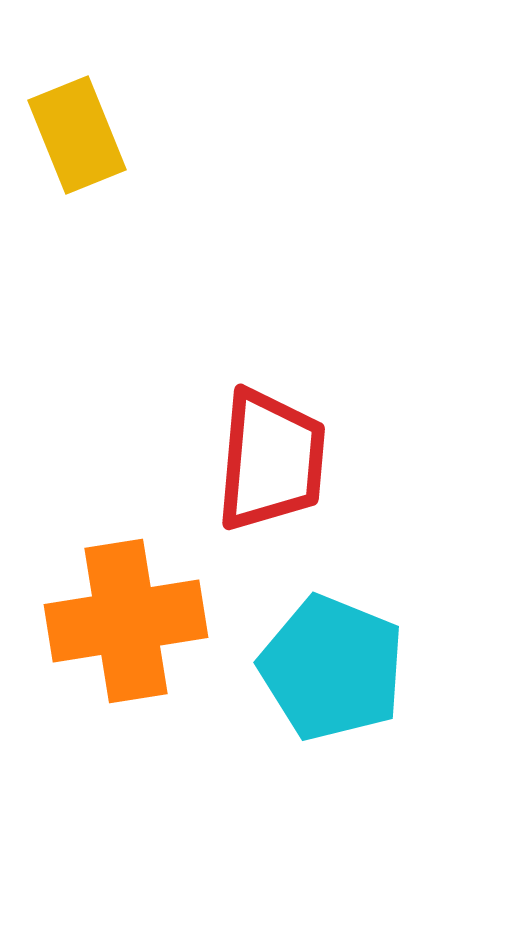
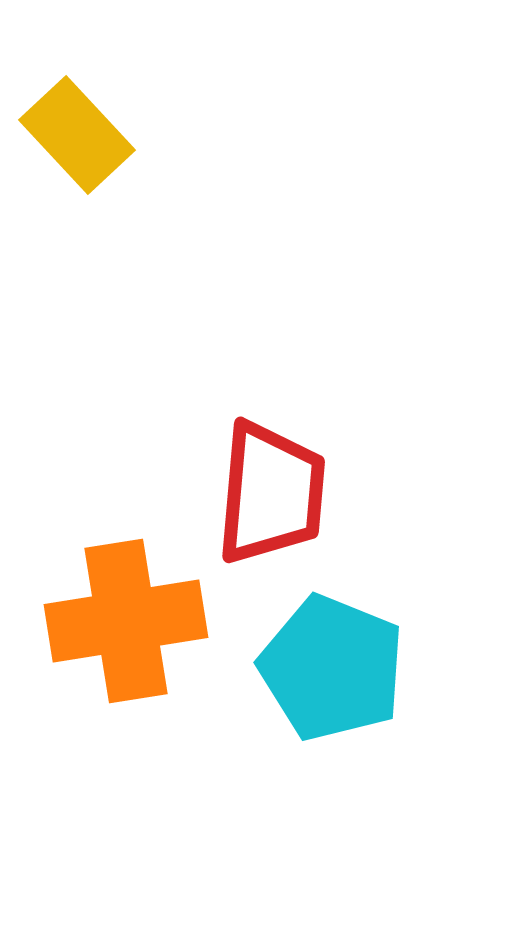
yellow rectangle: rotated 21 degrees counterclockwise
red trapezoid: moved 33 px down
